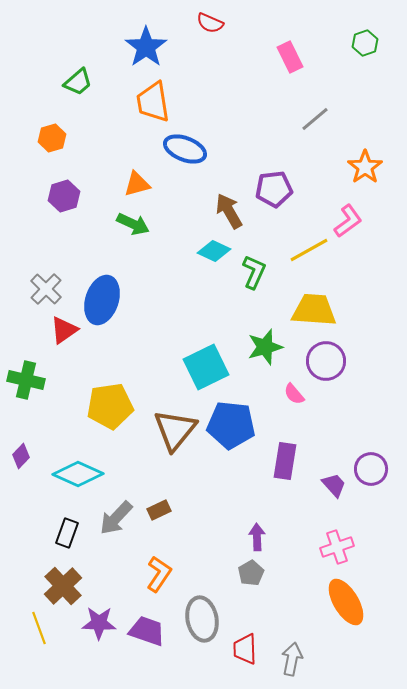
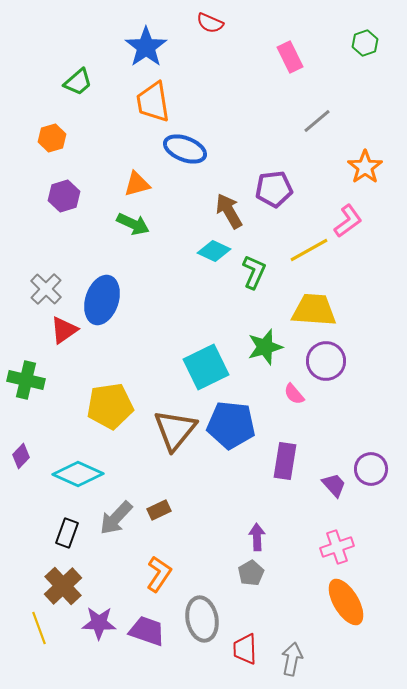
gray line at (315, 119): moved 2 px right, 2 px down
